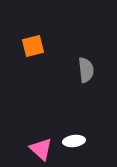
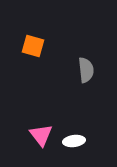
orange square: rotated 30 degrees clockwise
pink triangle: moved 14 px up; rotated 10 degrees clockwise
